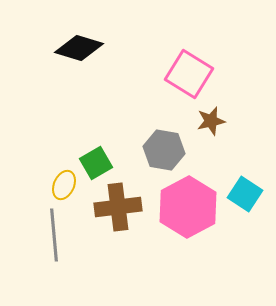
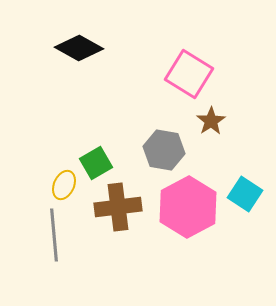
black diamond: rotated 12 degrees clockwise
brown star: rotated 20 degrees counterclockwise
